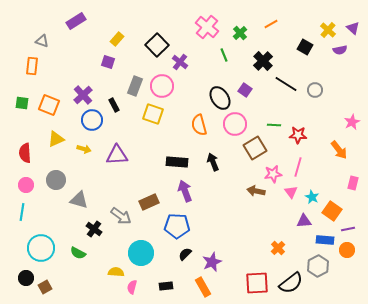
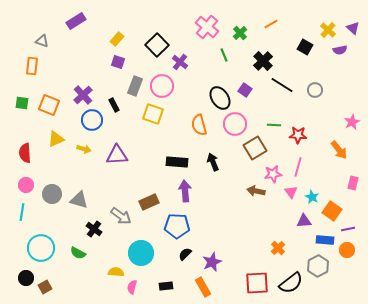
purple square at (108, 62): moved 10 px right
black line at (286, 84): moved 4 px left, 1 px down
gray circle at (56, 180): moved 4 px left, 14 px down
purple arrow at (185, 191): rotated 15 degrees clockwise
